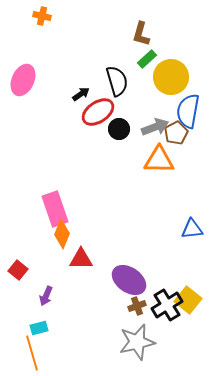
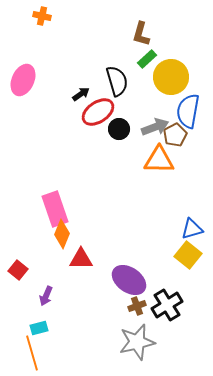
brown pentagon: moved 1 px left, 2 px down
blue triangle: rotated 10 degrees counterclockwise
yellow square: moved 45 px up
